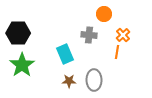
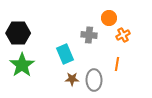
orange circle: moved 5 px right, 4 px down
orange cross: rotated 16 degrees clockwise
orange line: moved 12 px down
brown star: moved 3 px right, 2 px up
